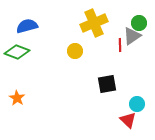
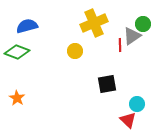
green circle: moved 4 px right, 1 px down
